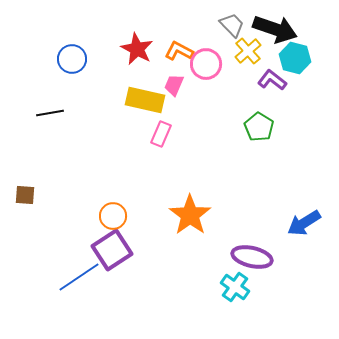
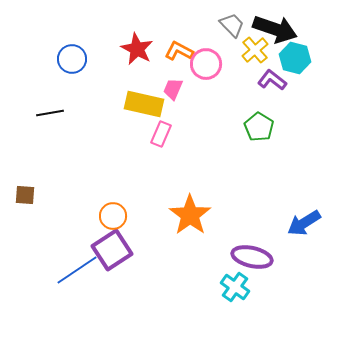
yellow cross: moved 7 px right, 1 px up
pink trapezoid: moved 1 px left, 4 px down
yellow rectangle: moved 1 px left, 4 px down
blue line: moved 2 px left, 7 px up
